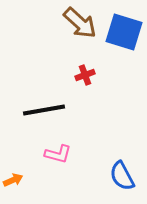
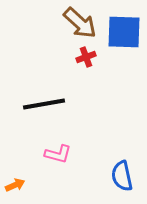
blue square: rotated 15 degrees counterclockwise
red cross: moved 1 px right, 18 px up
black line: moved 6 px up
blue semicircle: rotated 16 degrees clockwise
orange arrow: moved 2 px right, 5 px down
